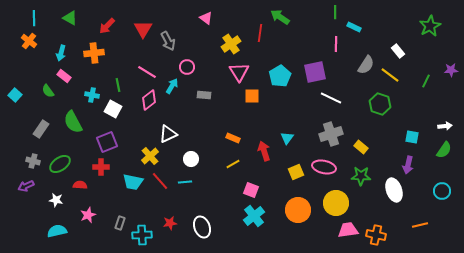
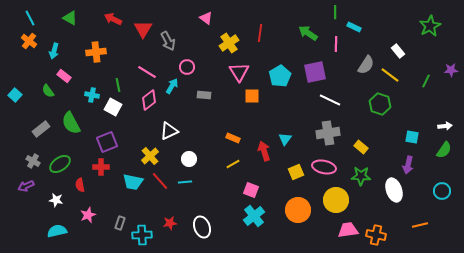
green arrow at (280, 17): moved 28 px right, 16 px down
cyan line at (34, 18): moved 4 px left; rotated 28 degrees counterclockwise
red arrow at (107, 26): moved 6 px right, 7 px up; rotated 72 degrees clockwise
yellow cross at (231, 44): moved 2 px left, 1 px up
cyan arrow at (61, 53): moved 7 px left, 2 px up
orange cross at (94, 53): moved 2 px right, 1 px up
white line at (331, 98): moved 1 px left, 2 px down
white square at (113, 109): moved 2 px up
green semicircle at (73, 122): moved 2 px left, 1 px down
gray rectangle at (41, 129): rotated 18 degrees clockwise
white triangle at (168, 134): moved 1 px right, 3 px up
gray cross at (331, 134): moved 3 px left, 1 px up; rotated 10 degrees clockwise
cyan triangle at (287, 138): moved 2 px left, 1 px down
white circle at (191, 159): moved 2 px left
gray cross at (33, 161): rotated 16 degrees clockwise
red semicircle at (80, 185): rotated 104 degrees counterclockwise
yellow circle at (336, 203): moved 3 px up
